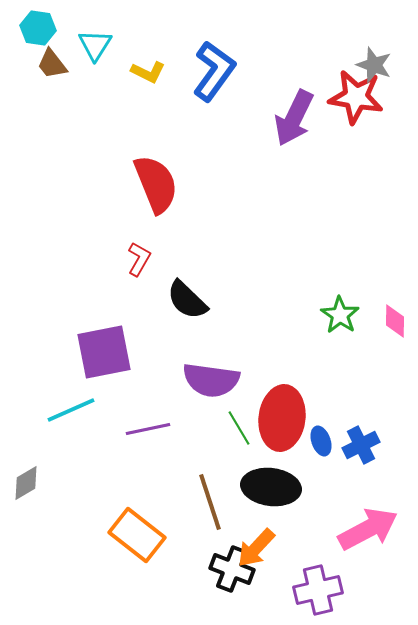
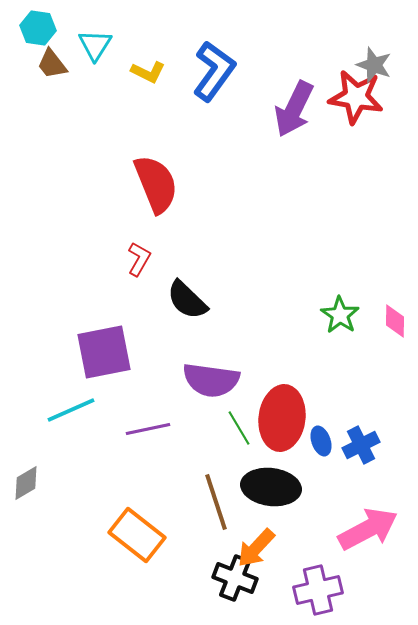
purple arrow: moved 9 px up
brown line: moved 6 px right
black cross: moved 3 px right, 9 px down
